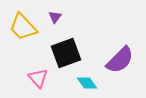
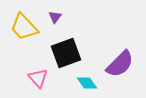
yellow trapezoid: moved 1 px right
purple semicircle: moved 4 px down
